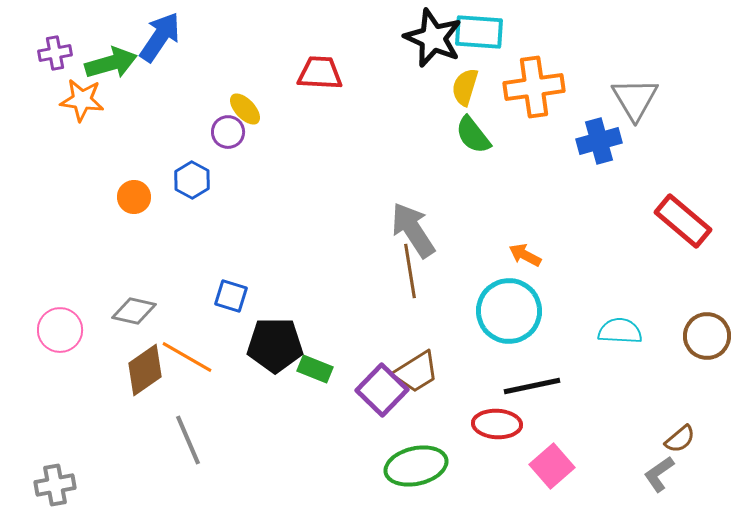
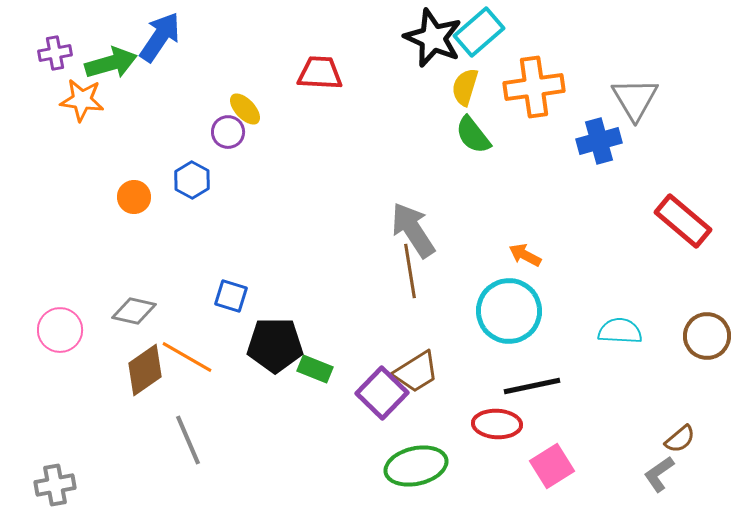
cyan rectangle: rotated 45 degrees counterclockwise
purple square: moved 3 px down
pink square: rotated 9 degrees clockwise
